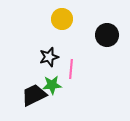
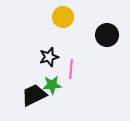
yellow circle: moved 1 px right, 2 px up
